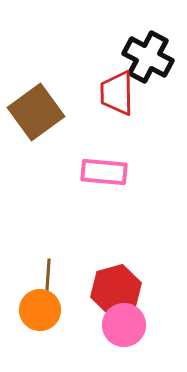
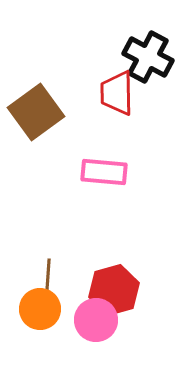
red hexagon: moved 2 px left
orange circle: moved 1 px up
pink circle: moved 28 px left, 5 px up
